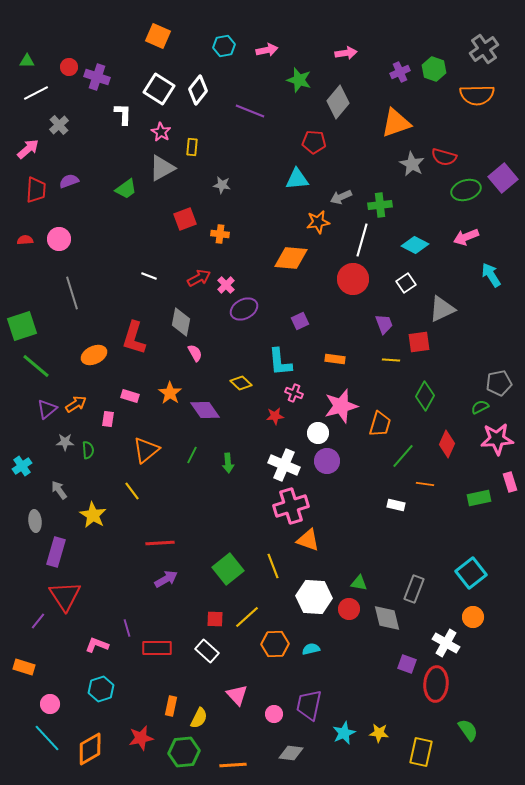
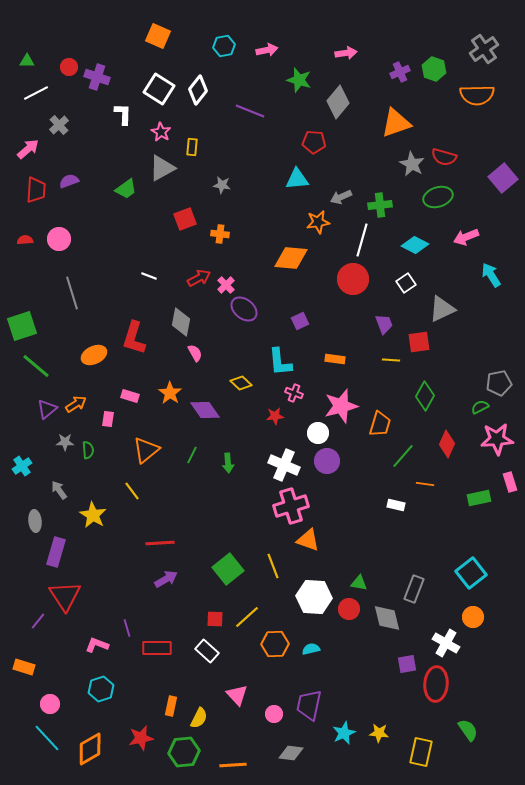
green ellipse at (466, 190): moved 28 px left, 7 px down
purple ellipse at (244, 309): rotated 68 degrees clockwise
purple square at (407, 664): rotated 30 degrees counterclockwise
